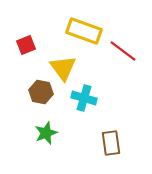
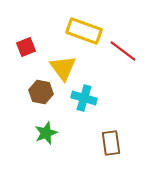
red square: moved 2 px down
